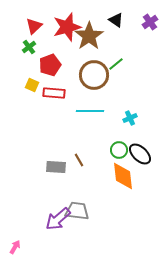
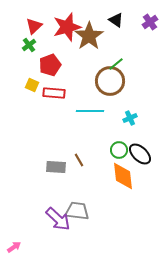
green cross: moved 2 px up
brown circle: moved 16 px right, 6 px down
purple arrow: rotated 96 degrees counterclockwise
pink arrow: moved 1 px left; rotated 24 degrees clockwise
